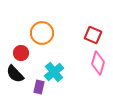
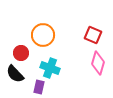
orange circle: moved 1 px right, 2 px down
cyan cross: moved 4 px left, 4 px up; rotated 30 degrees counterclockwise
